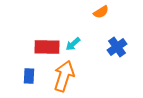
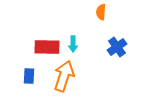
orange semicircle: rotated 126 degrees clockwise
cyan arrow: rotated 49 degrees counterclockwise
